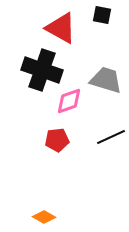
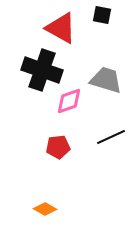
red pentagon: moved 1 px right, 7 px down
orange diamond: moved 1 px right, 8 px up
